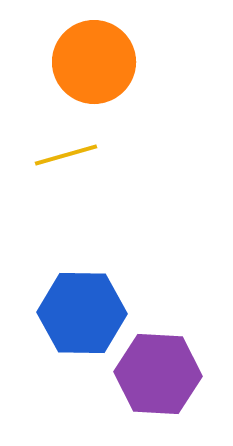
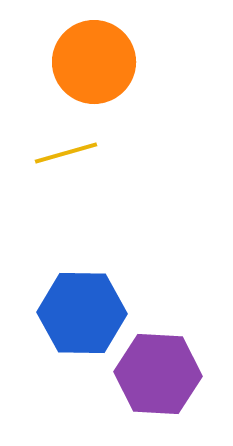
yellow line: moved 2 px up
